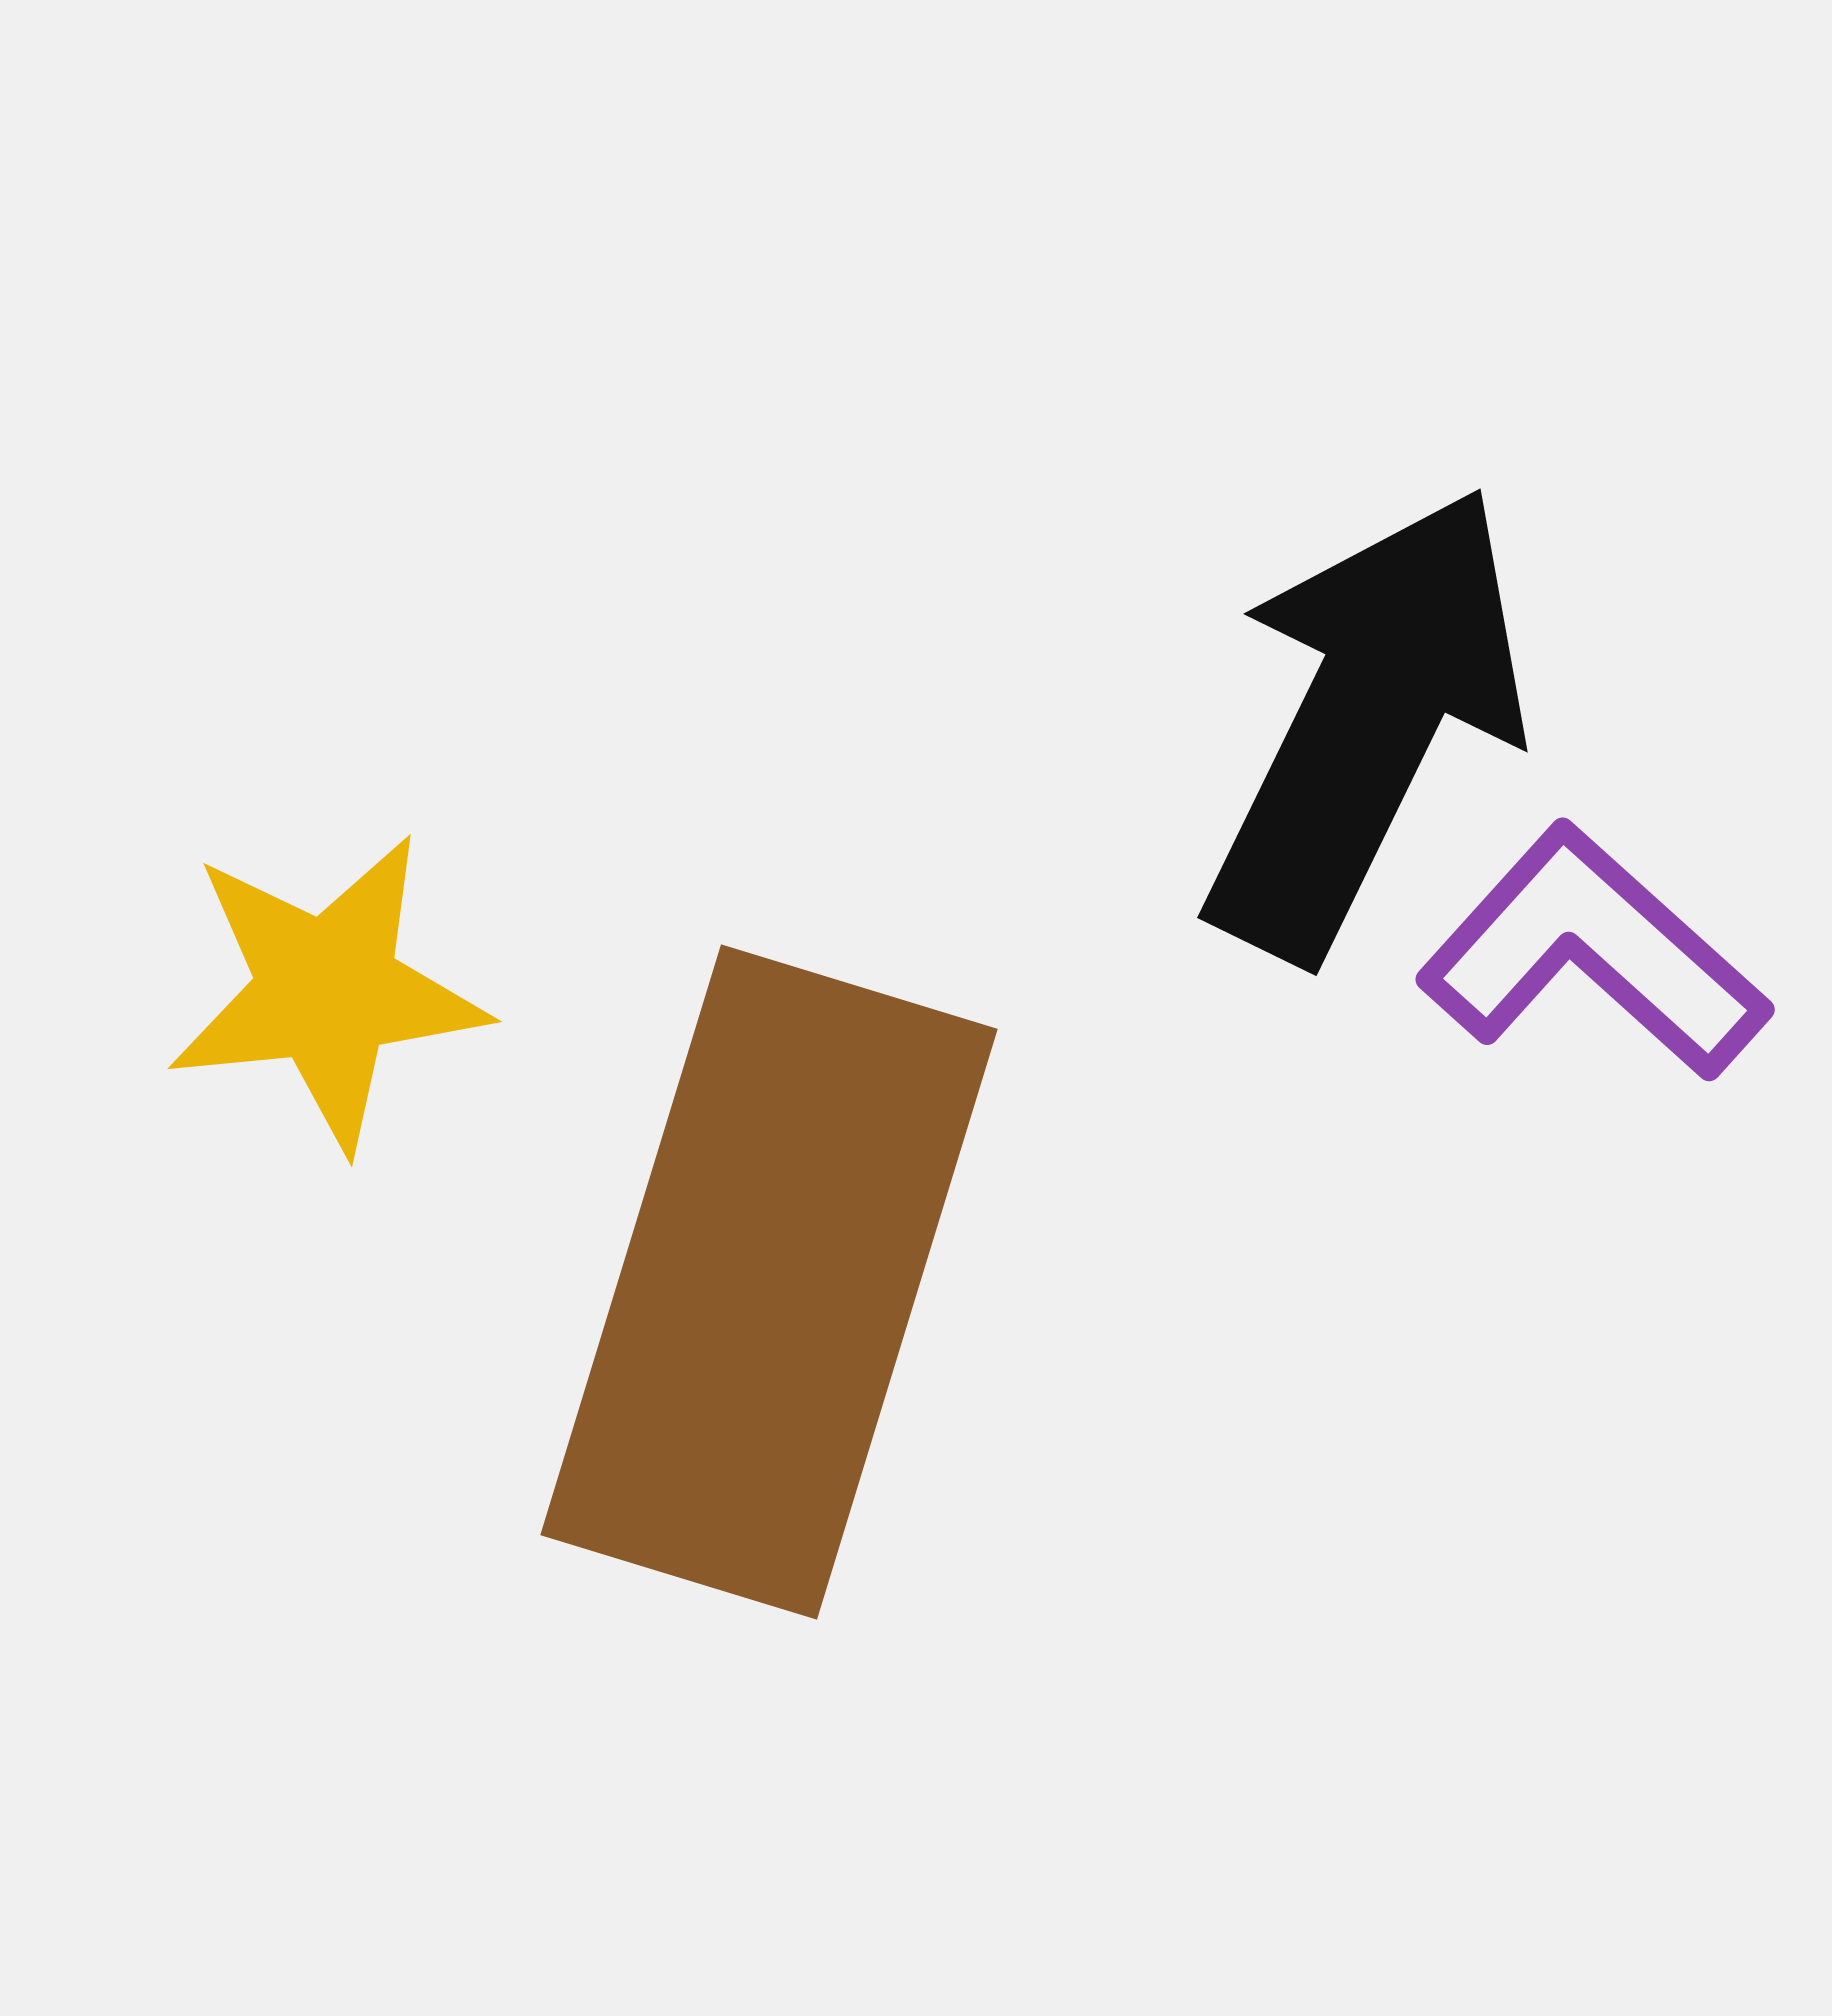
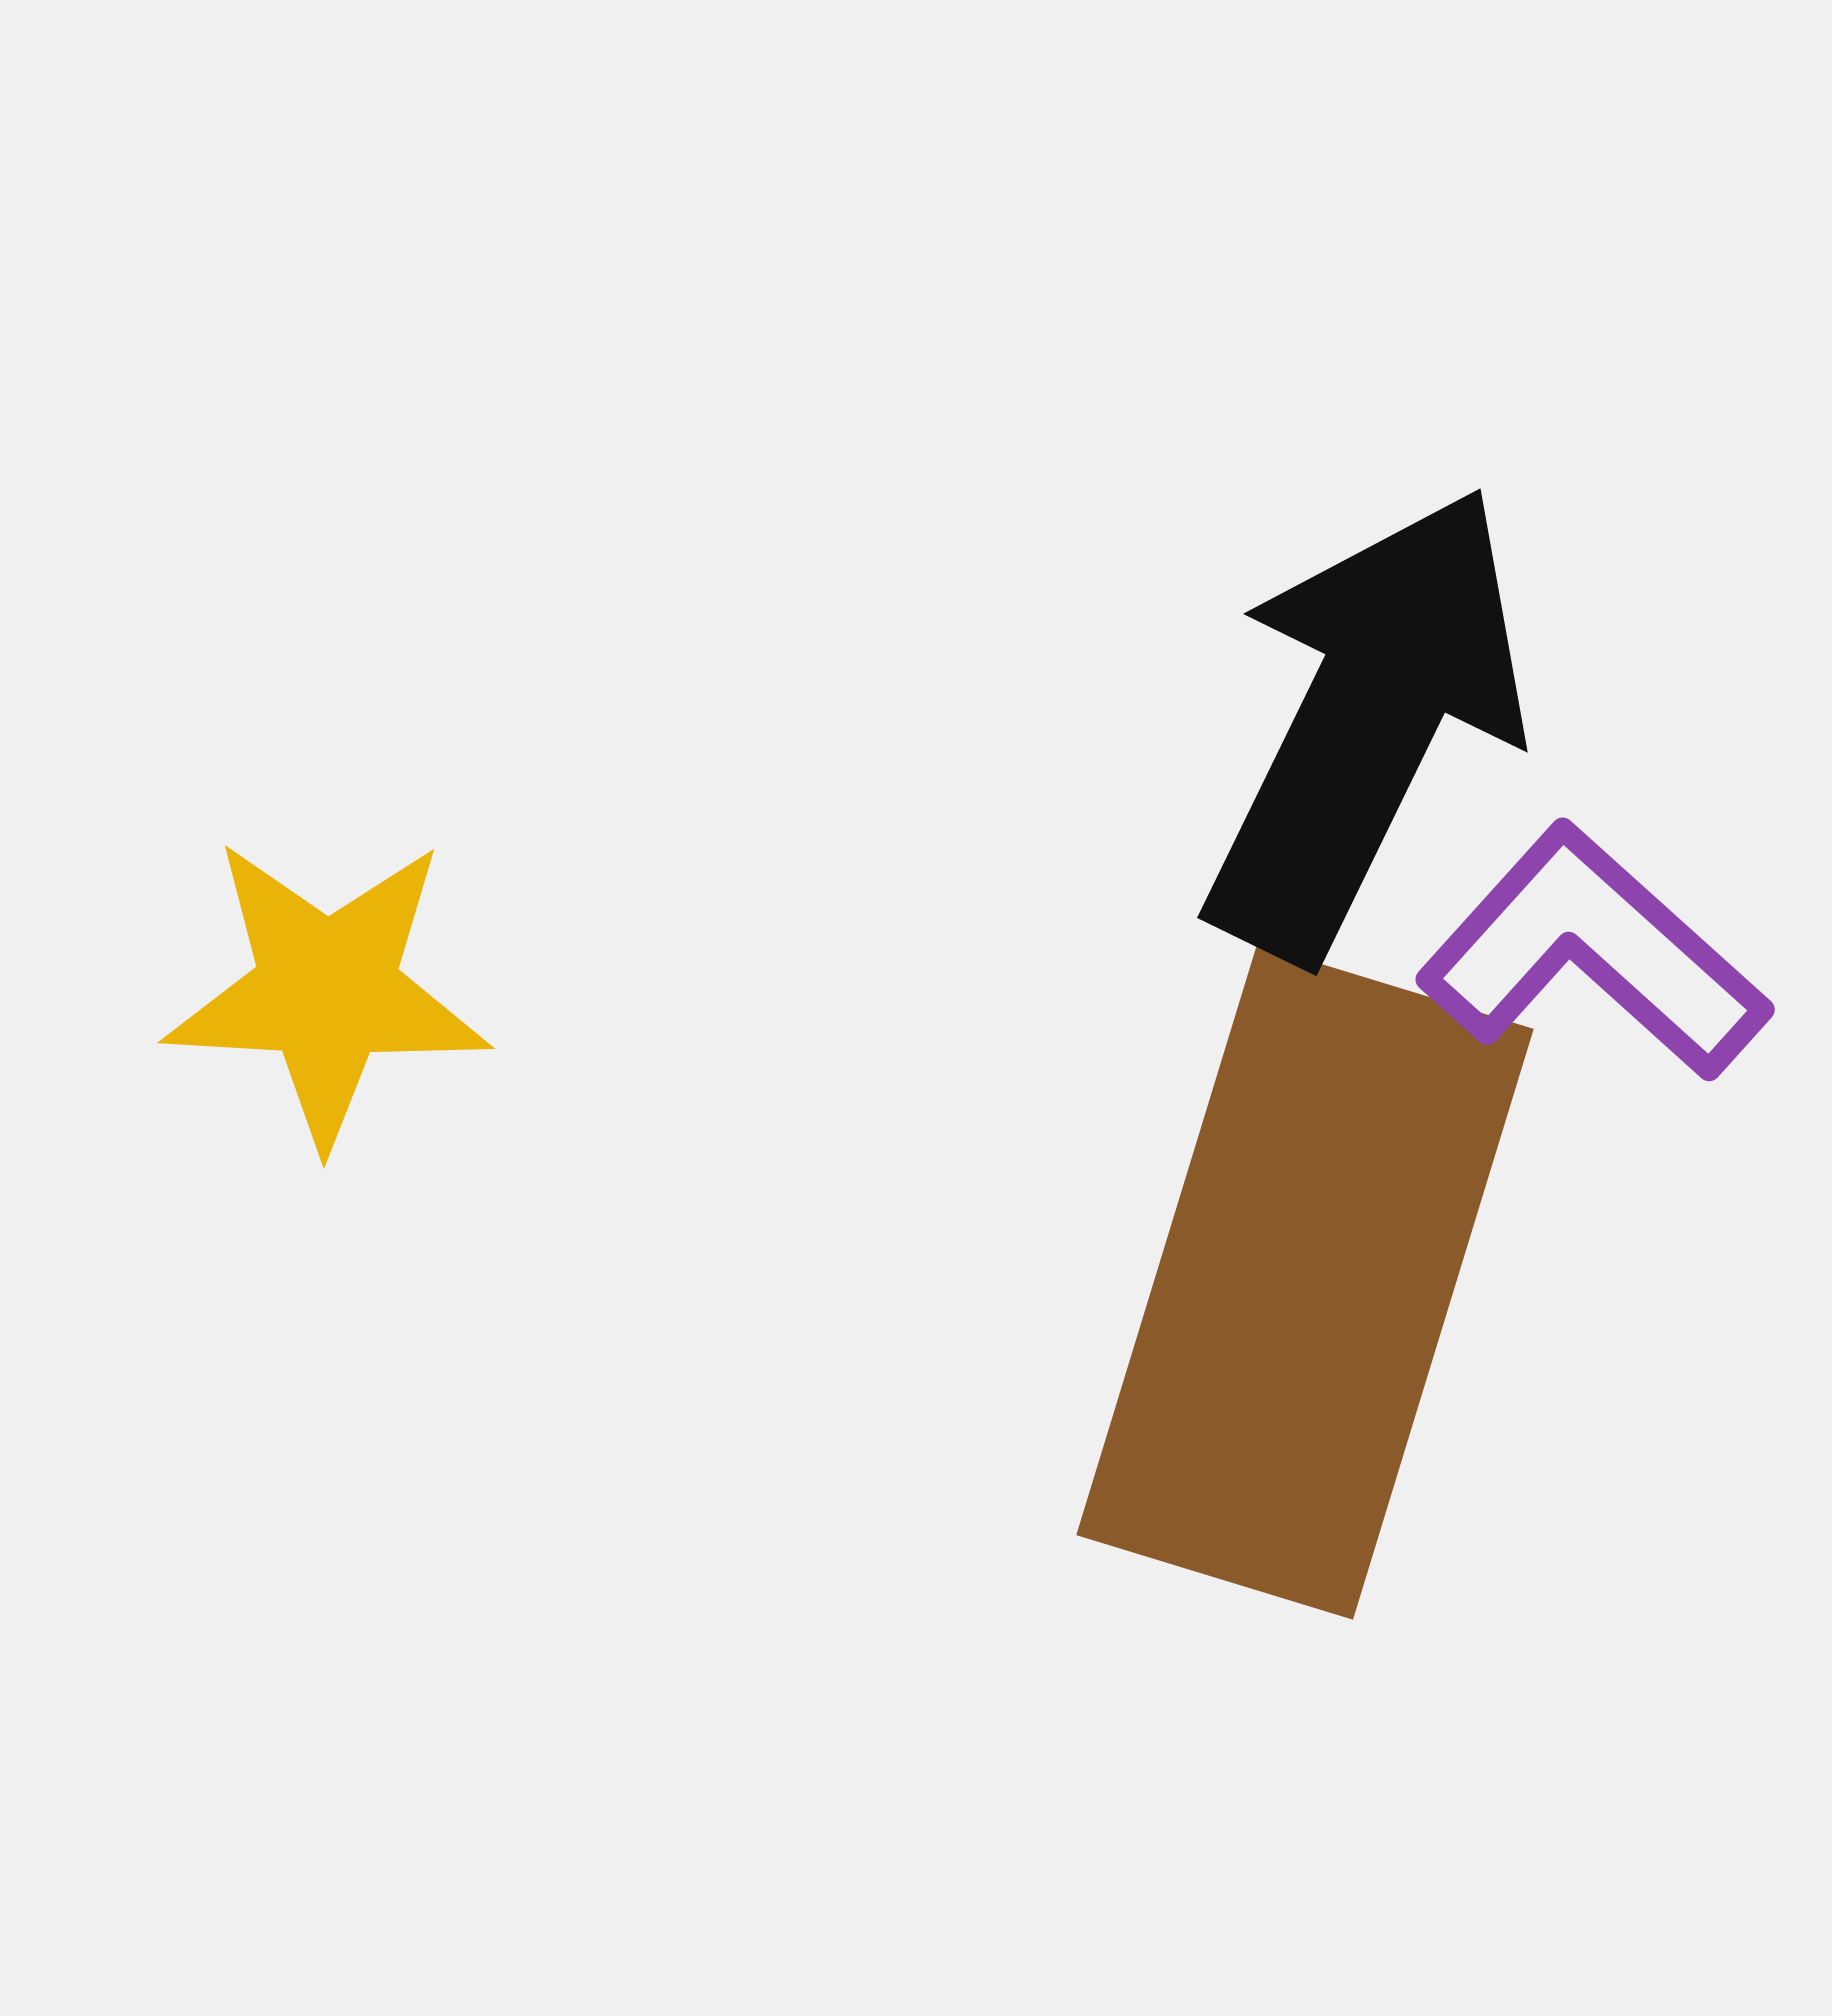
yellow star: rotated 9 degrees clockwise
brown rectangle: moved 536 px right
